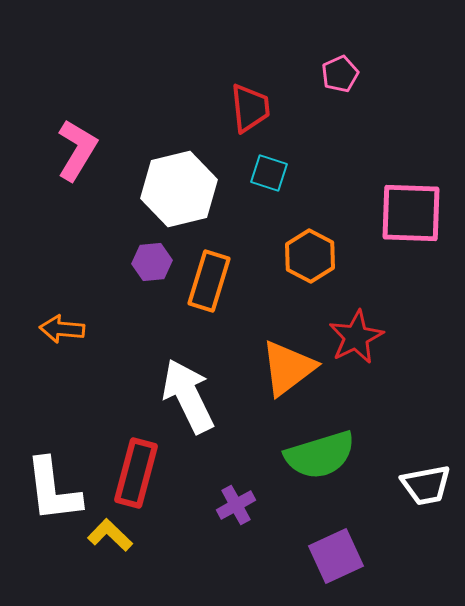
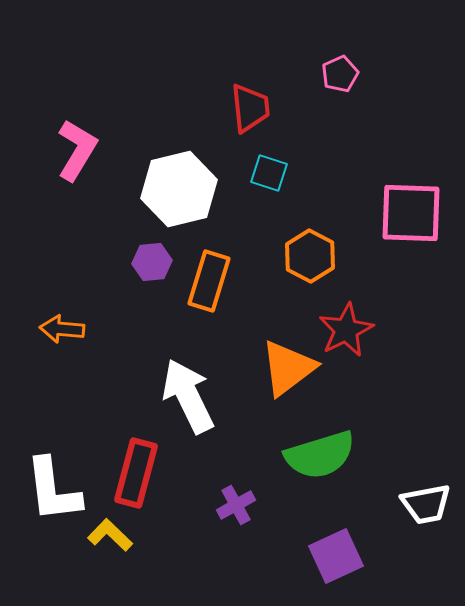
red star: moved 10 px left, 7 px up
white trapezoid: moved 19 px down
